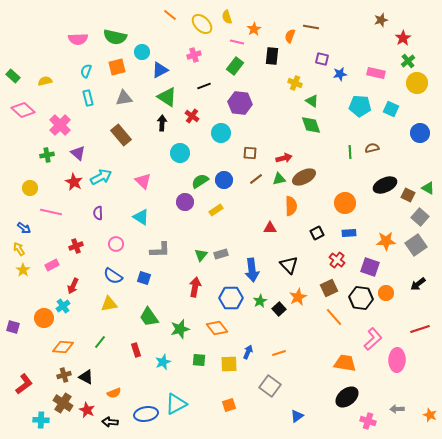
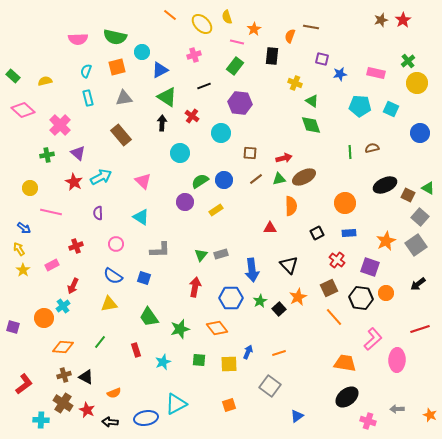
red star at (403, 38): moved 18 px up
orange star at (386, 241): rotated 24 degrees counterclockwise
blue ellipse at (146, 414): moved 4 px down
